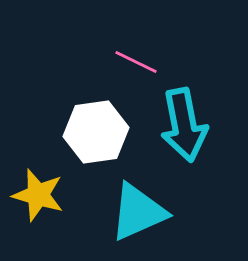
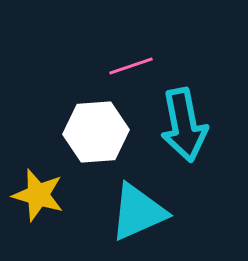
pink line: moved 5 px left, 4 px down; rotated 45 degrees counterclockwise
white hexagon: rotated 4 degrees clockwise
